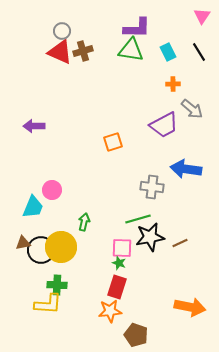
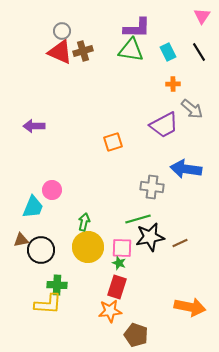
brown triangle: moved 2 px left, 3 px up
yellow circle: moved 27 px right
